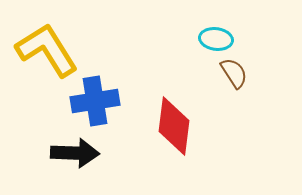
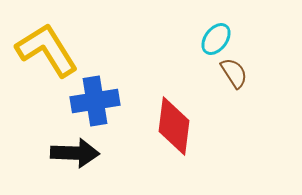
cyan ellipse: rotated 60 degrees counterclockwise
